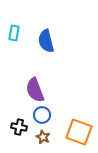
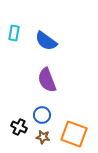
blue semicircle: rotated 40 degrees counterclockwise
purple semicircle: moved 12 px right, 10 px up
black cross: rotated 14 degrees clockwise
orange square: moved 5 px left, 2 px down
brown star: rotated 16 degrees counterclockwise
